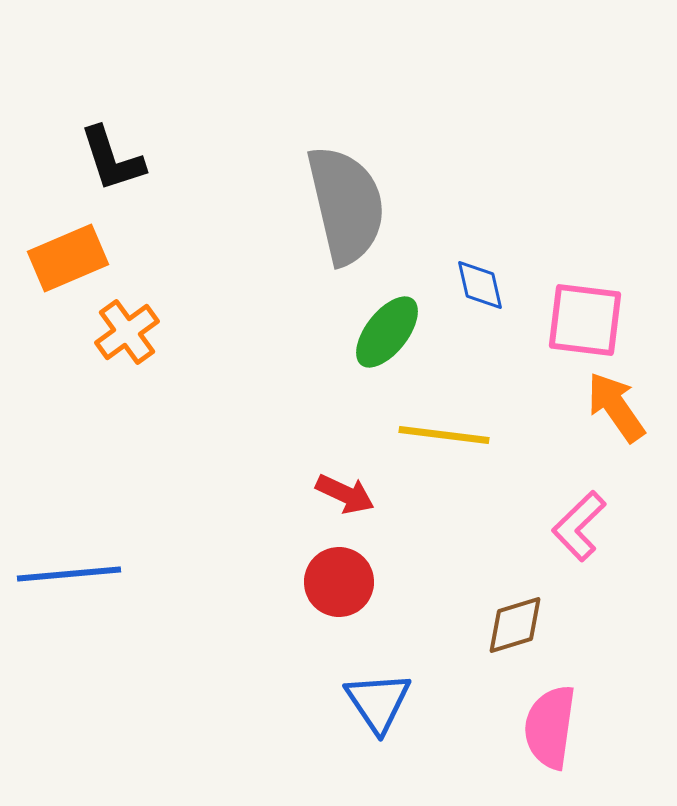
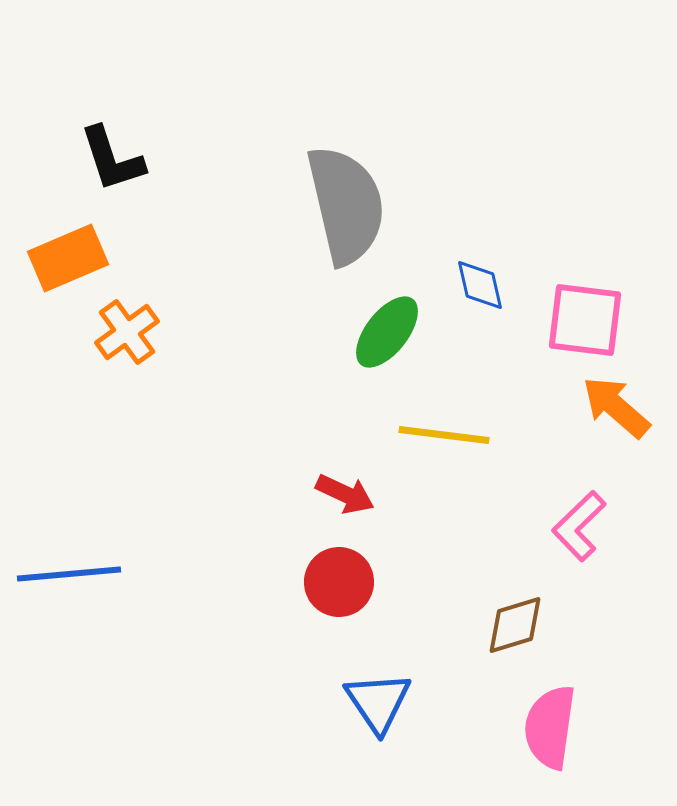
orange arrow: rotated 14 degrees counterclockwise
